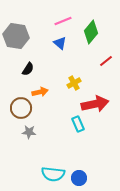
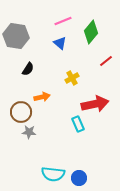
yellow cross: moved 2 px left, 5 px up
orange arrow: moved 2 px right, 5 px down
brown circle: moved 4 px down
